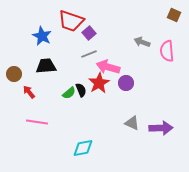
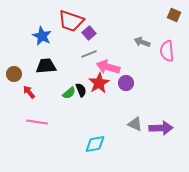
gray triangle: moved 3 px right, 1 px down
cyan diamond: moved 12 px right, 4 px up
